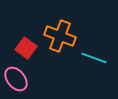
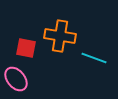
orange cross: rotated 12 degrees counterclockwise
red square: rotated 25 degrees counterclockwise
